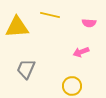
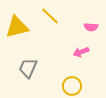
yellow line: moved 1 px down; rotated 30 degrees clockwise
pink semicircle: moved 2 px right, 4 px down
yellow triangle: rotated 10 degrees counterclockwise
gray trapezoid: moved 2 px right, 1 px up
